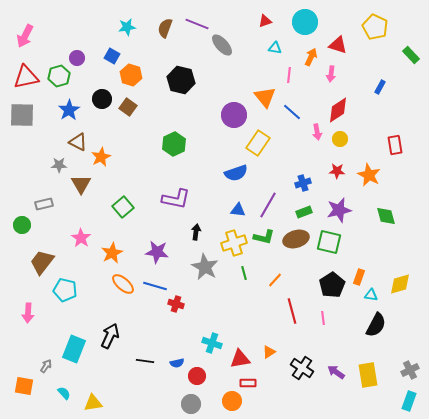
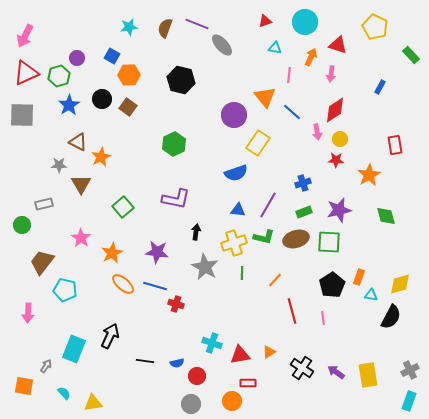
cyan star at (127, 27): moved 2 px right
orange hexagon at (131, 75): moved 2 px left; rotated 20 degrees counterclockwise
red triangle at (26, 77): moved 4 px up; rotated 12 degrees counterclockwise
blue star at (69, 110): moved 5 px up
red diamond at (338, 110): moved 3 px left
red star at (337, 171): moved 1 px left, 11 px up
orange star at (369, 175): rotated 15 degrees clockwise
green square at (329, 242): rotated 10 degrees counterclockwise
green line at (244, 273): moved 2 px left; rotated 16 degrees clockwise
black semicircle at (376, 325): moved 15 px right, 8 px up
red triangle at (240, 359): moved 4 px up
